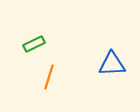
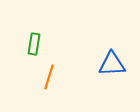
green rectangle: rotated 55 degrees counterclockwise
